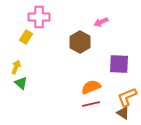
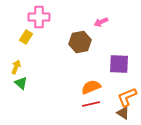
brown hexagon: rotated 20 degrees clockwise
